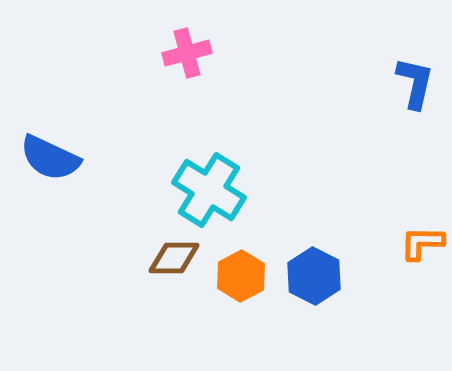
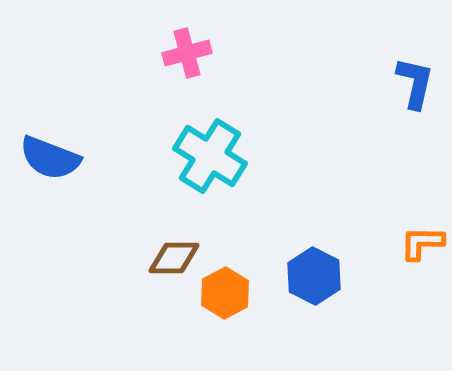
blue semicircle: rotated 4 degrees counterclockwise
cyan cross: moved 1 px right, 34 px up
orange hexagon: moved 16 px left, 17 px down
